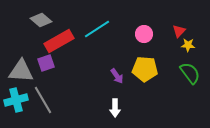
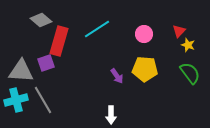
red rectangle: rotated 44 degrees counterclockwise
yellow star: rotated 16 degrees clockwise
white arrow: moved 4 px left, 7 px down
